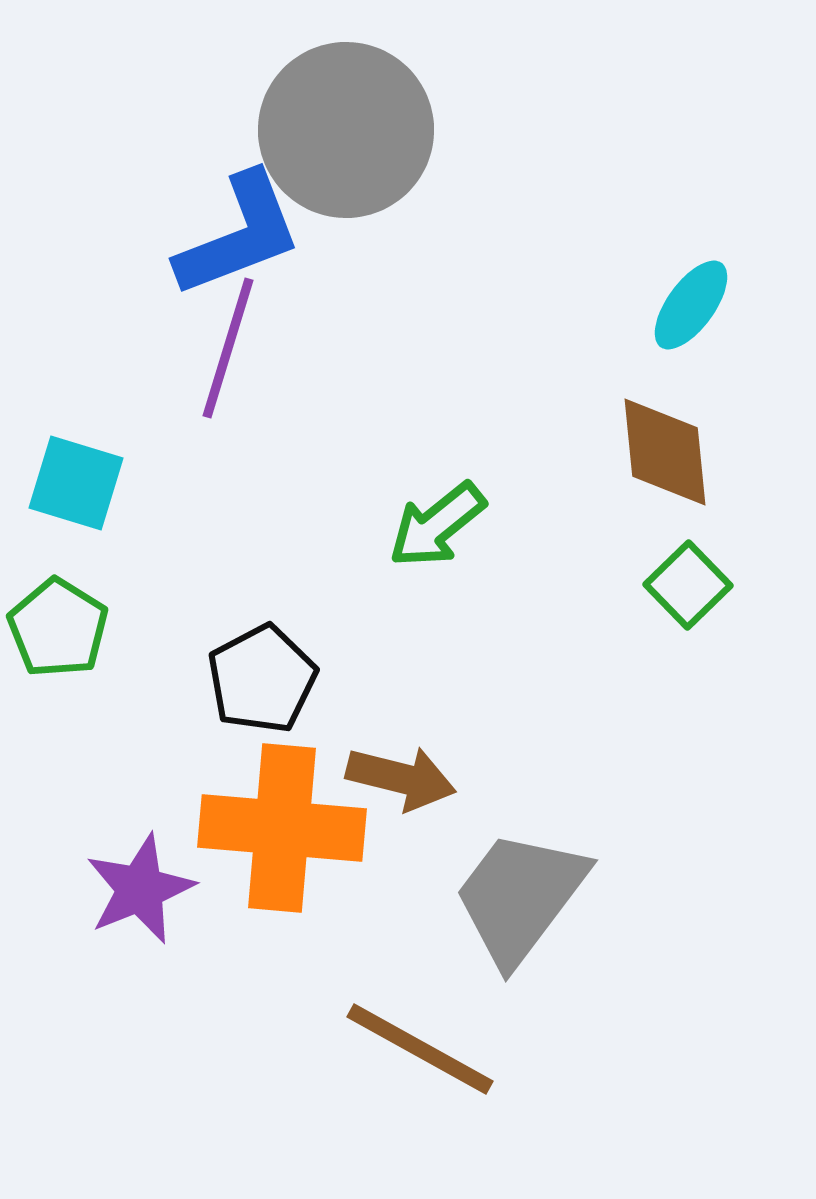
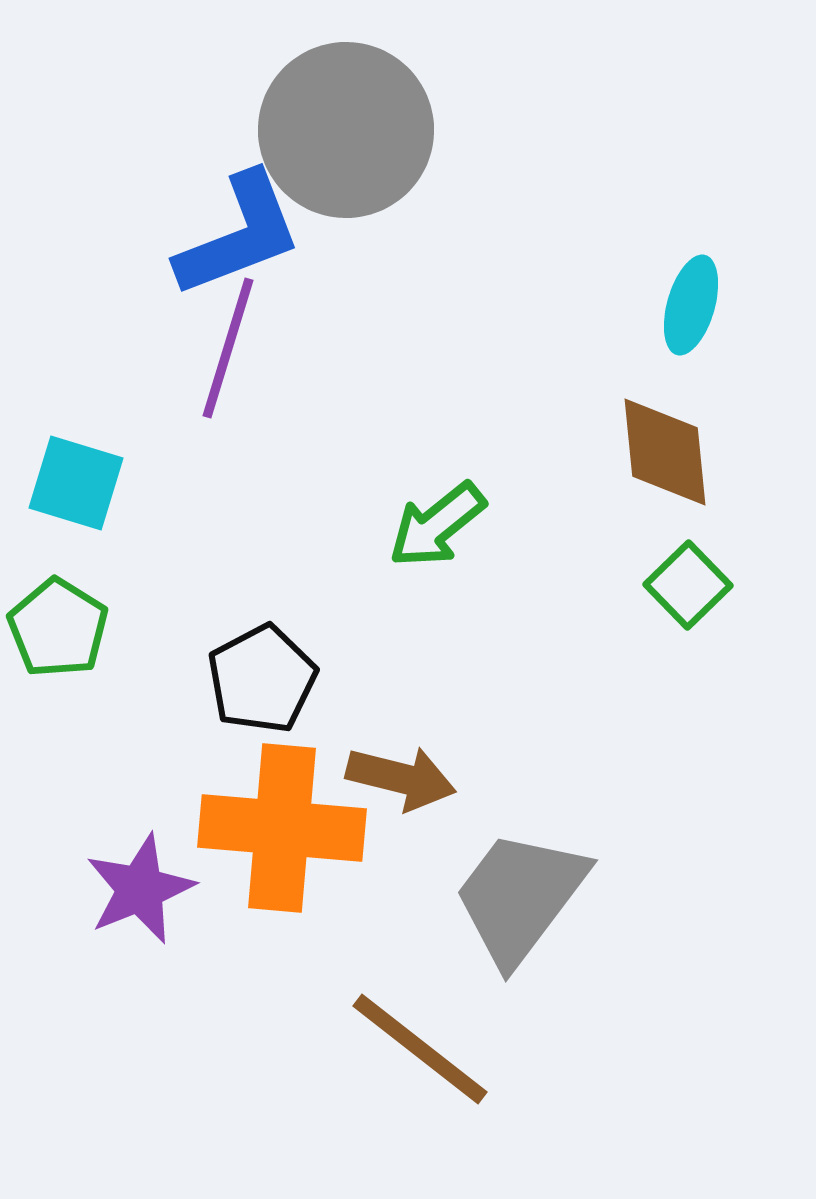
cyan ellipse: rotated 20 degrees counterclockwise
brown line: rotated 9 degrees clockwise
